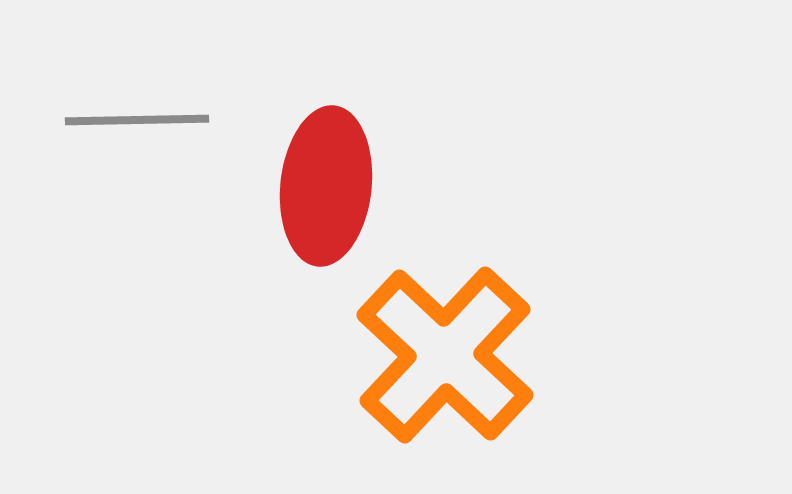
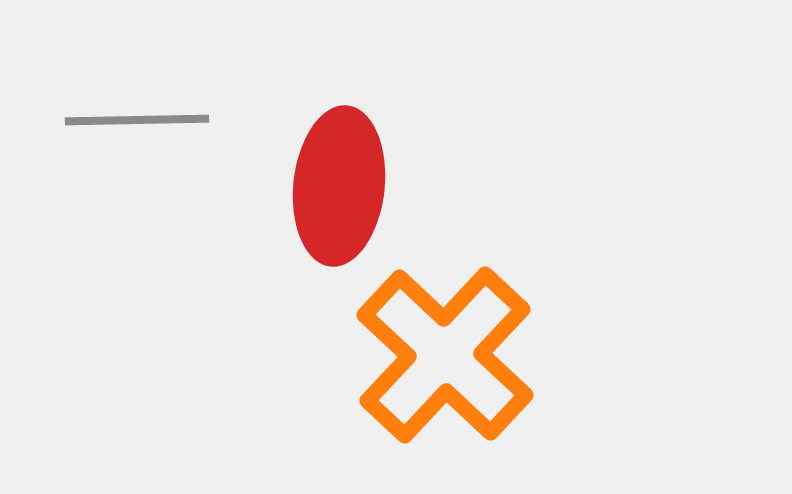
red ellipse: moved 13 px right
